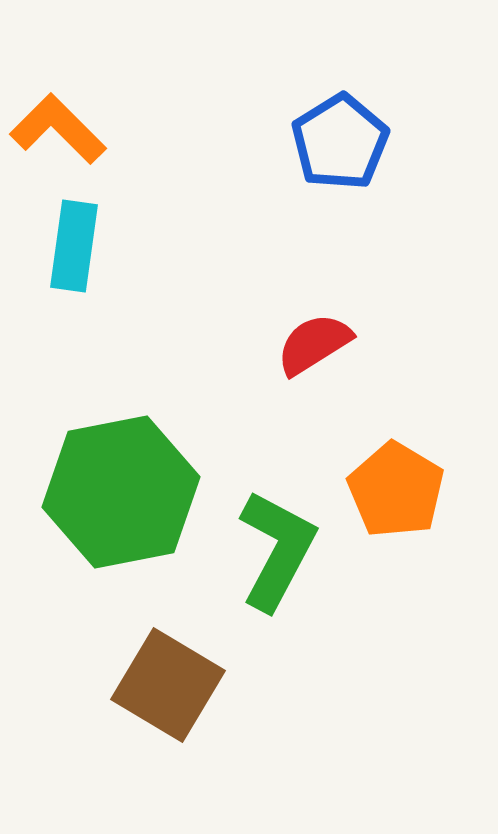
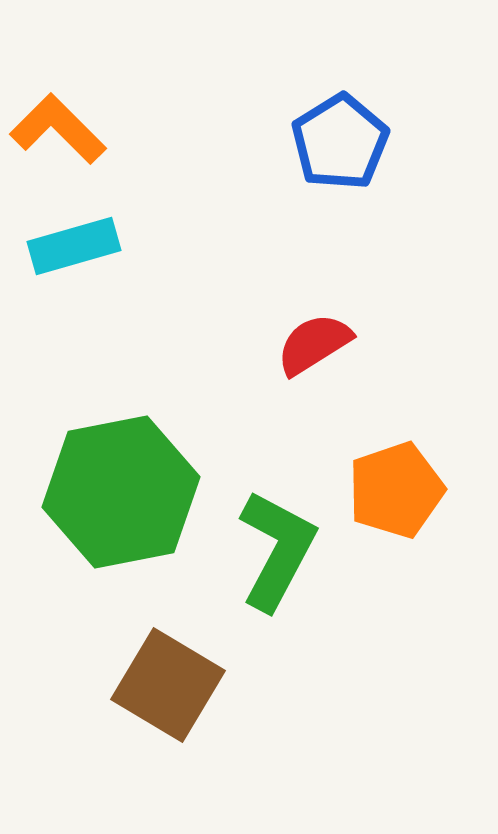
cyan rectangle: rotated 66 degrees clockwise
orange pentagon: rotated 22 degrees clockwise
